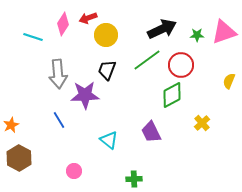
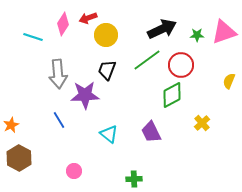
cyan triangle: moved 6 px up
